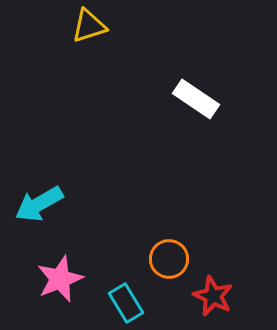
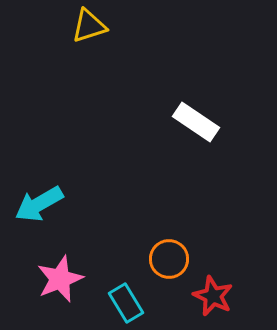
white rectangle: moved 23 px down
